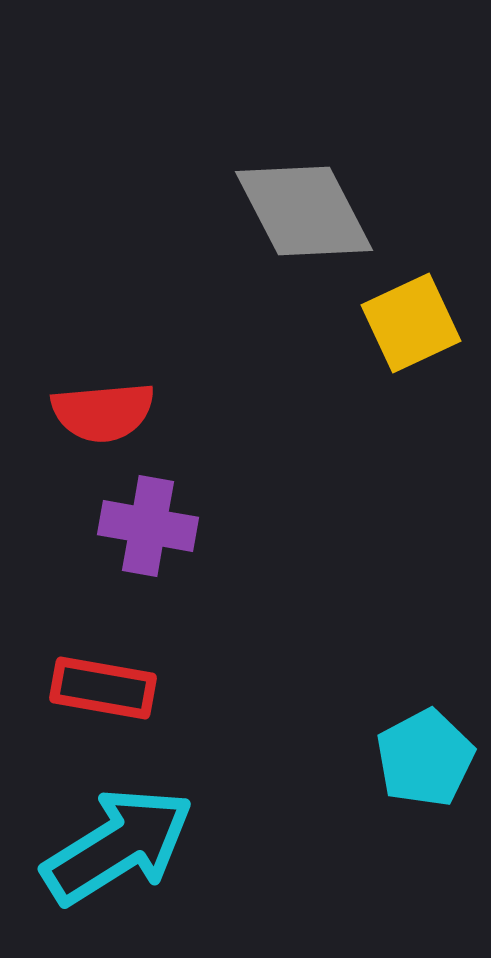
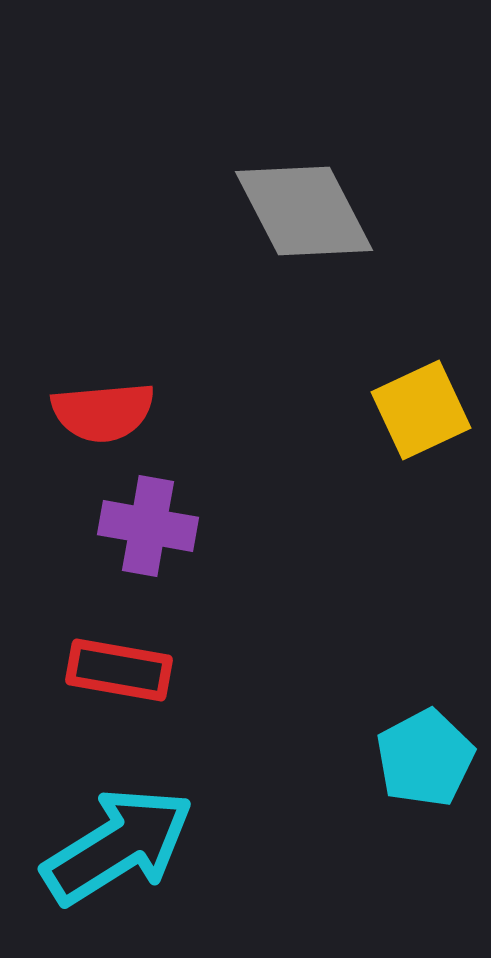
yellow square: moved 10 px right, 87 px down
red rectangle: moved 16 px right, 18 px up
